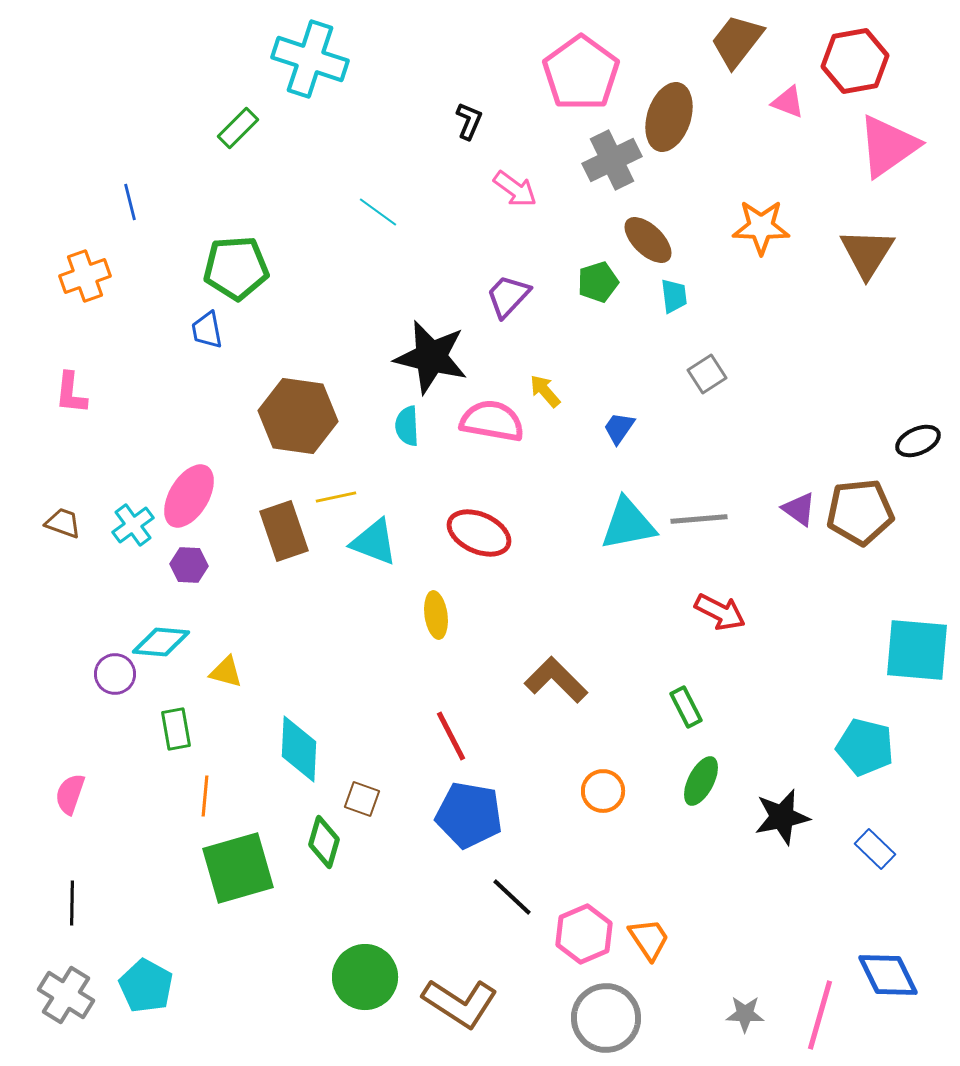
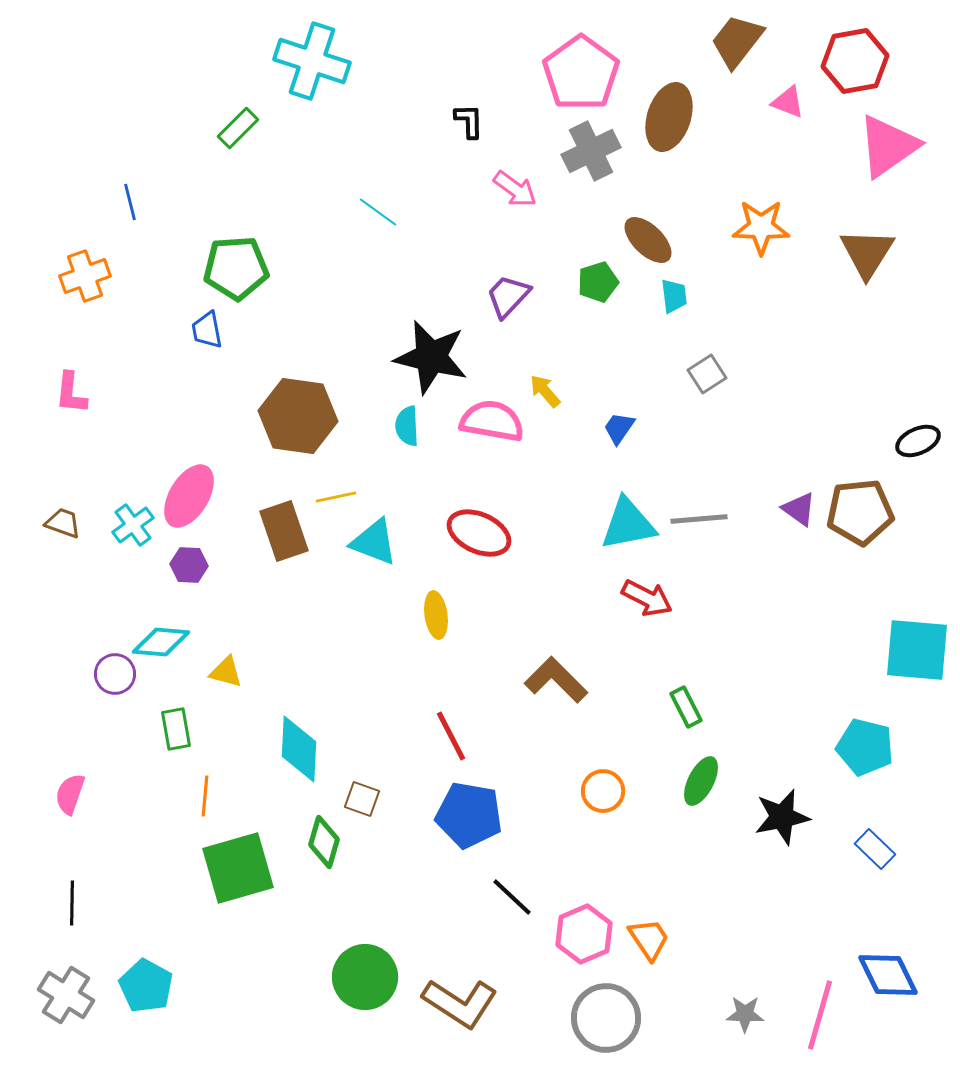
cyan cross at (310, 59): moved 2 px right, 2 px down
black L-shape at (469, 121): rotated 24 degrees counterclockwise
gray cross at (612, 160): moved 21 px left, 9 px up
red arrow at (720, 612): moved 73 px left, 14 px up
